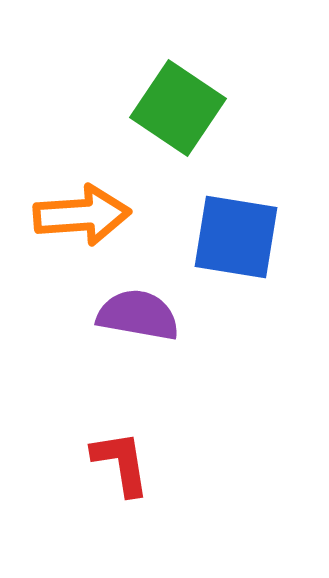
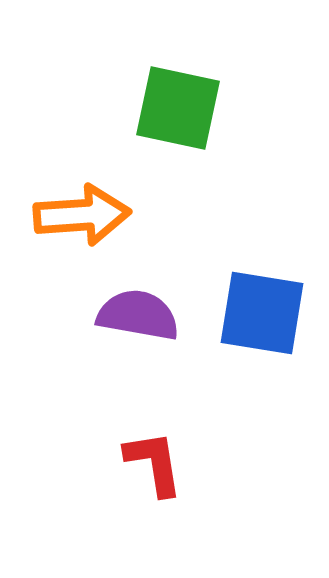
green square: rotated 22 degrees counterclockwise
blue square: moved 26 px right, 76 px down
red L-shape: moved 33 px right
